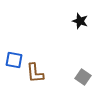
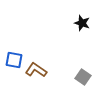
black star: moved 2 px right, 2 px down
brown L-shape: moved 1 px right, 3 px up; rotated 130 degrees clockwise
